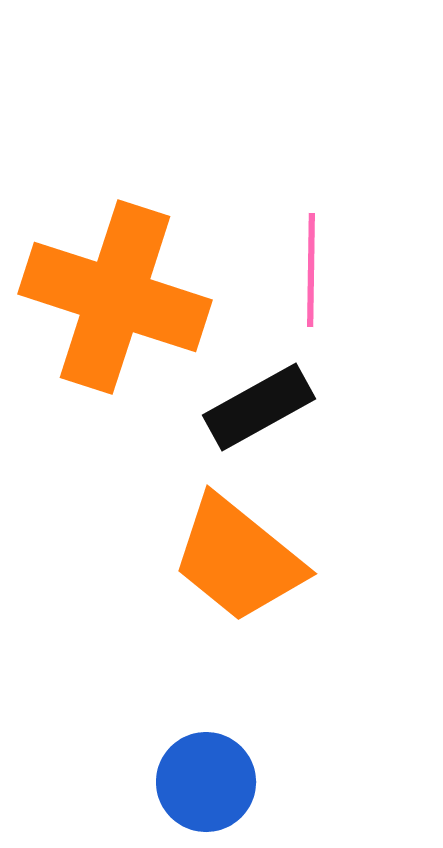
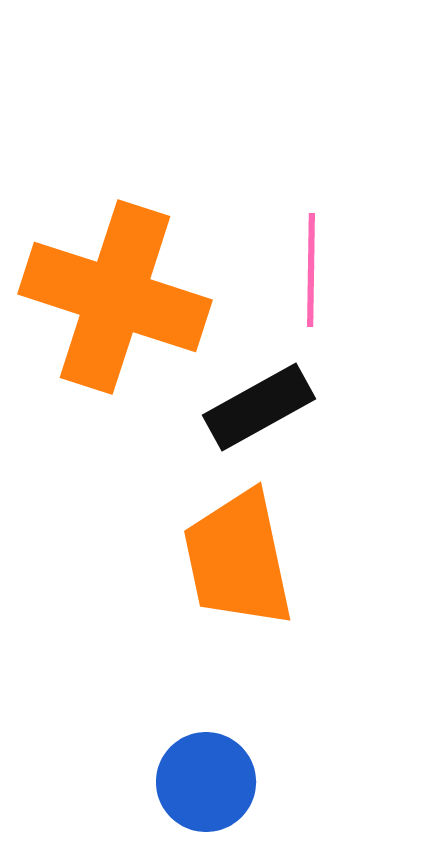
orange trapezoid: rotated 39 degrees clockwise
